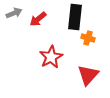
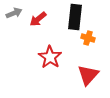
red star: moved 1 px left; rotated 10 degrees counterclockwise
